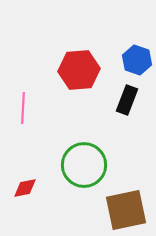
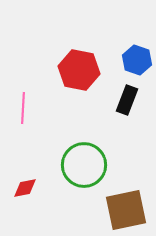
red hexagon: rotated 15 degrees clockwise
